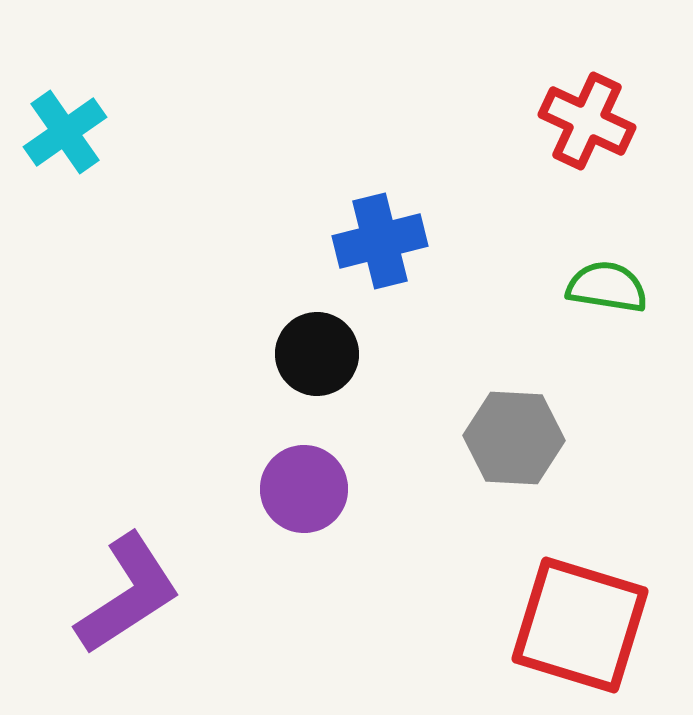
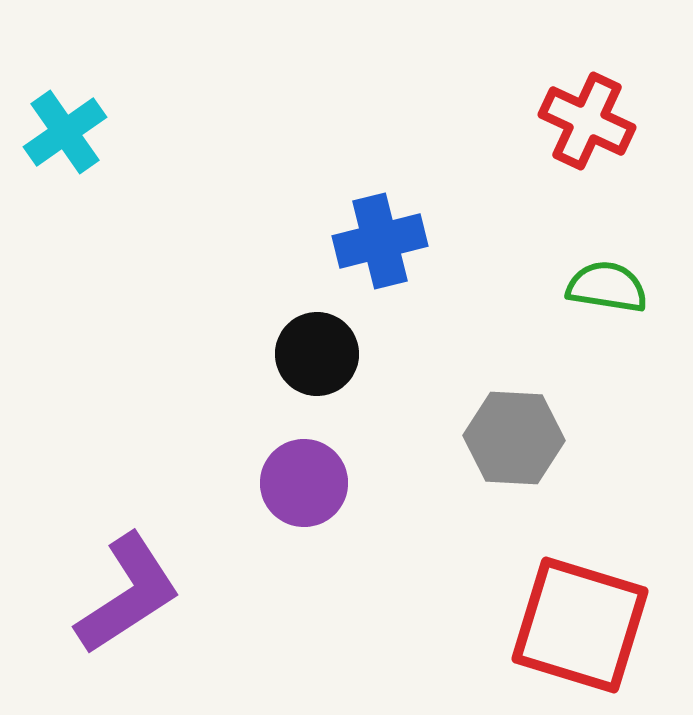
purple circle: moved 6 px up
